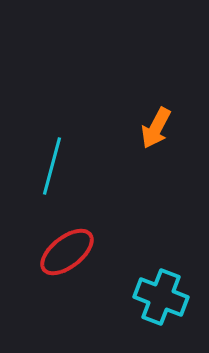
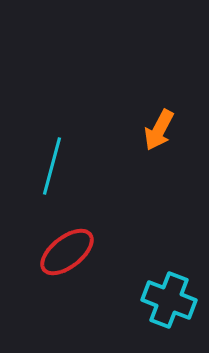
orange arrow: moved 3 px right, 2 px down
cyan cross: moved 8 px right, 3 px down
